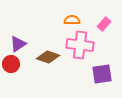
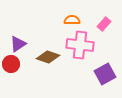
purple square: moved 3 px right; rotated 20 degrees counterclockwise
